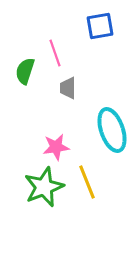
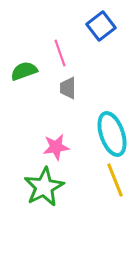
blue square: moved 1 px right; rotated 28 degrees counterclockwise
pink line: moved 5 px right
green semicircle: moved 1 px left; rotated 52 degrees clockwise
cyan ellipse: moved 4 px down
yellow line: moved 28 px right, 2 px up
green star: rotated 6 degrees counterclockwise
